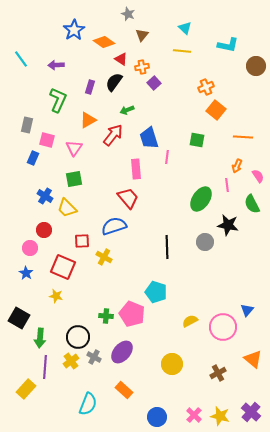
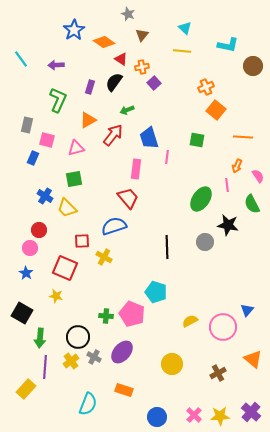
brown circle at (256, 66): moved 3 px left
pink triangle at (74, 148): moved 2 px right; rotated 42 degrees clockwise
pink rectangle at (136, 169): rotated 12 degrees clockwise
red circle at (44, 230): moved 5 px left
red square at (63, 267): moved 2 px right, 1 px down
black square at (19, 318): moved 3 px right, 5 px up
orange rectangle at (124, 390): rotated 24 degrees counterclockwise
yellow star at (220, 416): rotated 18 degrees counterclockwise
